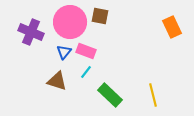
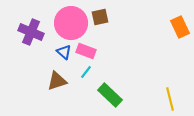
brown square: moved 1 px down; rotated 24 degrees counterclockwise
pink circle: moved 1 px right, 1 px down
orange rectangle: moved 8 px right
blue triangle: rotated 28 degrees counterclockwise
brown triangle: rotated 35 degrees counterclockwise
yellow line: moved 17 px right, 4 px down
